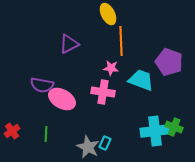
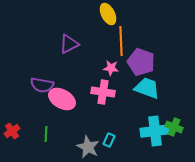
purple pentagon: moved 28 px left
cyan trapezoid: moved 6 px right, 8 px down
cyan rectangle: moved 4 px right, 3 px up
